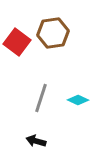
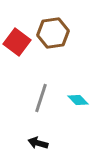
cyan diamond: rotated 20 degrees clockwise
black arrow: moved 2 px right, 2 px down
